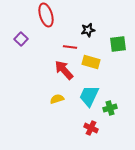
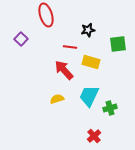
red cross: moved 3 px right, 8 px down; rotated 24 degrees clockwise
